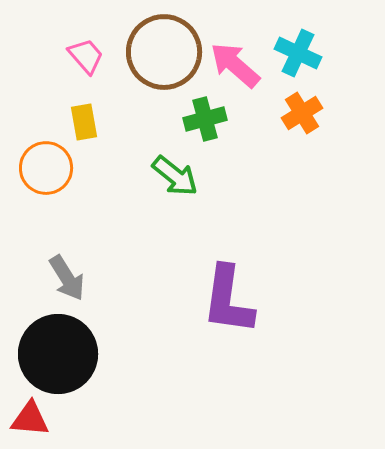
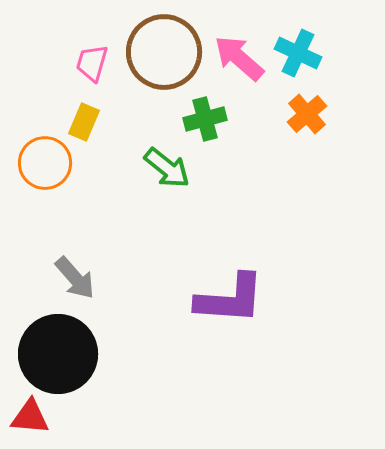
pink trapezoid: moved 6 px right, 7 px down; rotated 123 degrees counterclockwise
pink arrow: moved 4 px right, 7 px up
orange cross: moved 5 px right, 1 px down; rotated 9 degrees counterclockwise
yellow rectangle: rotated 33 degrees clockwise
orange circle: moved 1 px left, 5 px up
green arrow: moved 8 px left, 8 px up
gray arrow: moved 8 px right; rotated 9 degrees counterclockwise
purple L-shape: moved 2 px right, 1 px up; rotated 94 degrees counterclockwise
red triangle: moved 2 px up
